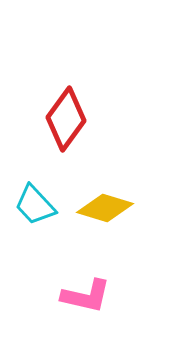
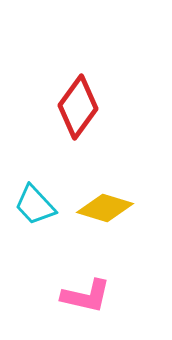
red diamond: moved 12 px right, 12 px up
